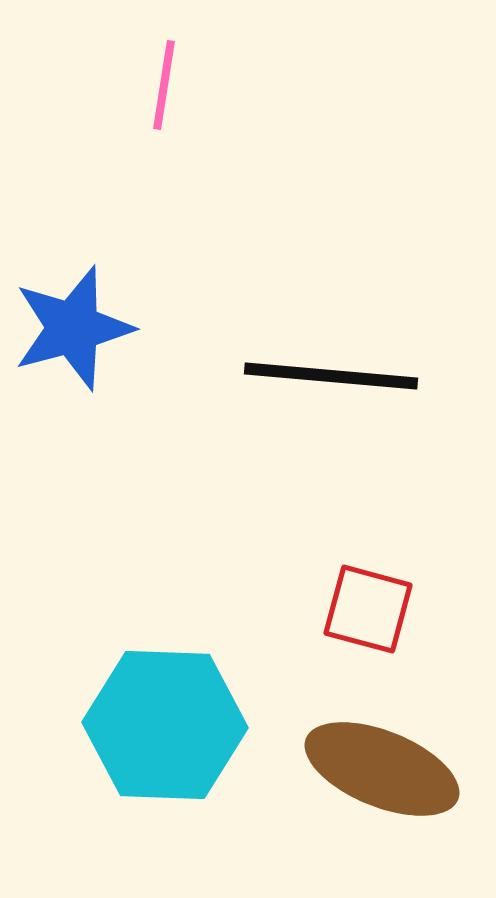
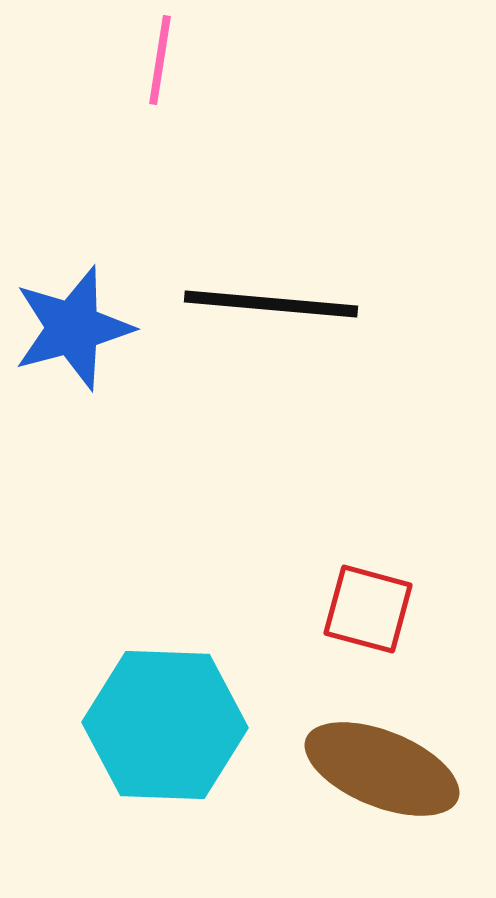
pink line: moved 4 px left, 25 px up
black line: moved 60 px left, 72 px up
